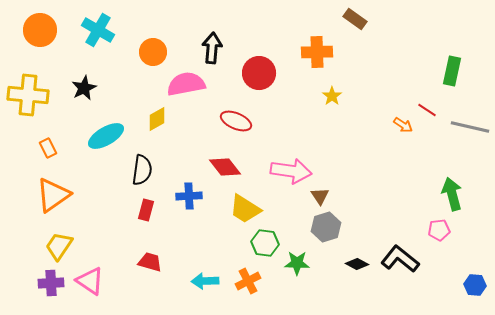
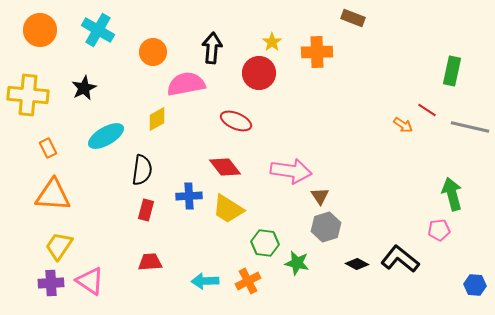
brown rectangle at (355, 19): moved 2 px left, 1 px up; rotated 15 degrees counterclockwise
yellow star at (332, 96): moved 60 px left, 54 px up
orange triangle at (53, 195): rotated 39 degrees clockwise
yellow trapezoid at (245, 209): moved 17 px left
red trapezoid at (150, 262): rotated 20 degrees counterclockwise
green star at (297, 263): rotated 10 degrees clockwise
